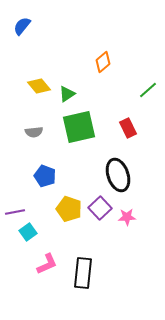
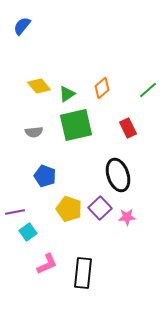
orange diamond: moved 1 px left, 26 px down
green square: moved 3 px left, 2 px up
